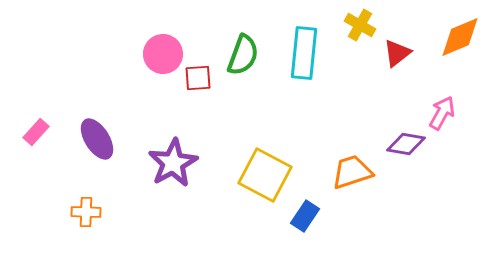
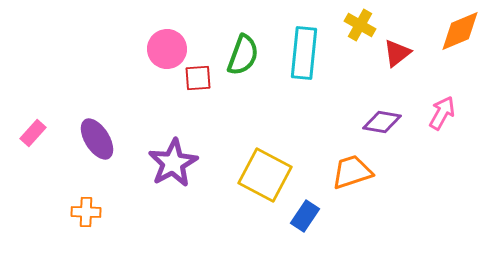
orange diamond: moved 6 px up
pink circle: moved 4 px right, 5 px up
pink rectangle: moved 3 px left, 1 px down
purple diamond: moved 24 px left, 22 px up
